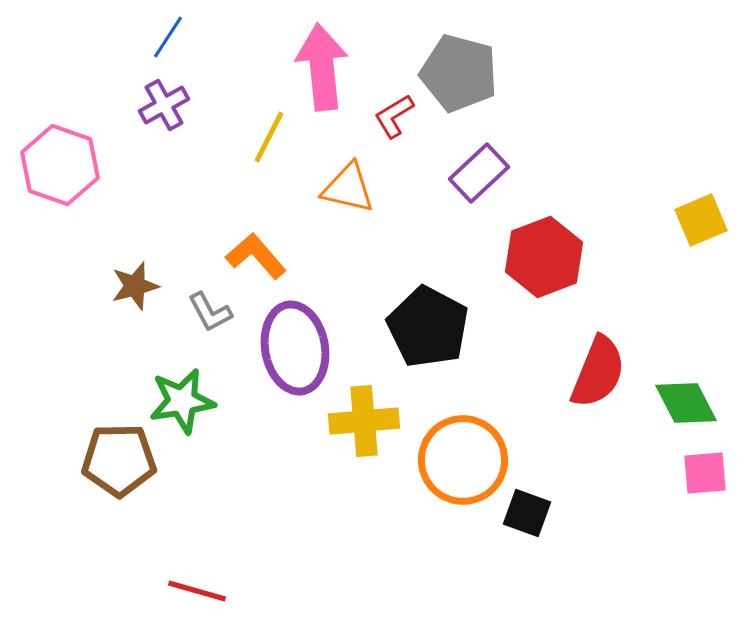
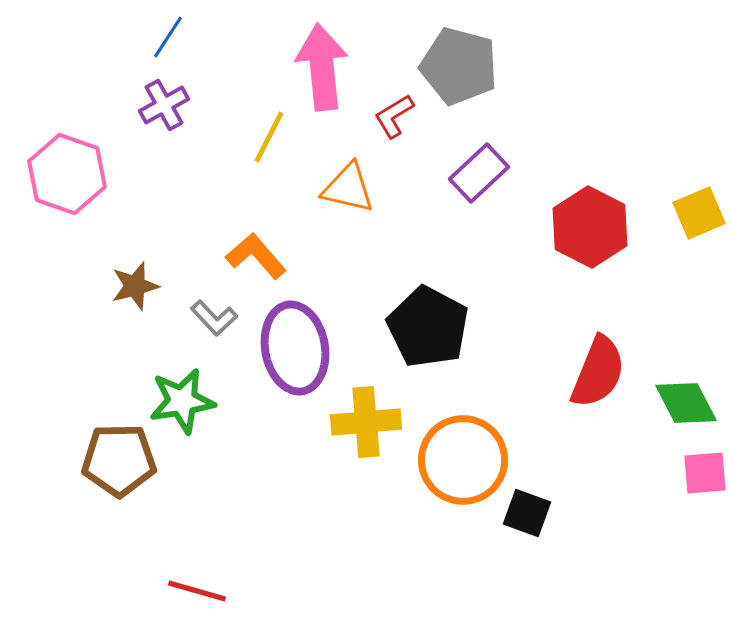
gray pentagon: moved 7 px up
pink hexagon: moved 7 px right, 9 px down
yellow square: moved 2 px left, 7 px up
red hexagon: moved 46 px right, 30 px up; rotated 12 degrees counterclockwise
gray L-shape: moved 4 px right, 6 px down; rotated 15 degrees counterclockwise
yellow cross: moved 2 px right, 1 px down
